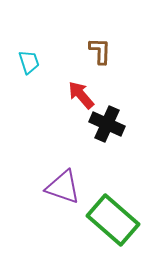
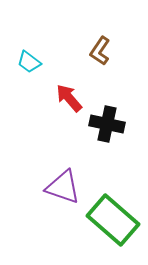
brown L-shape: rotated 148 degrees counterclockwise
cyan trapezoid: rotated 145 degrees clockwise
red arrow: moved 12 px left, 3 px down
black cross: rotated 12 degrees counterclockwise
